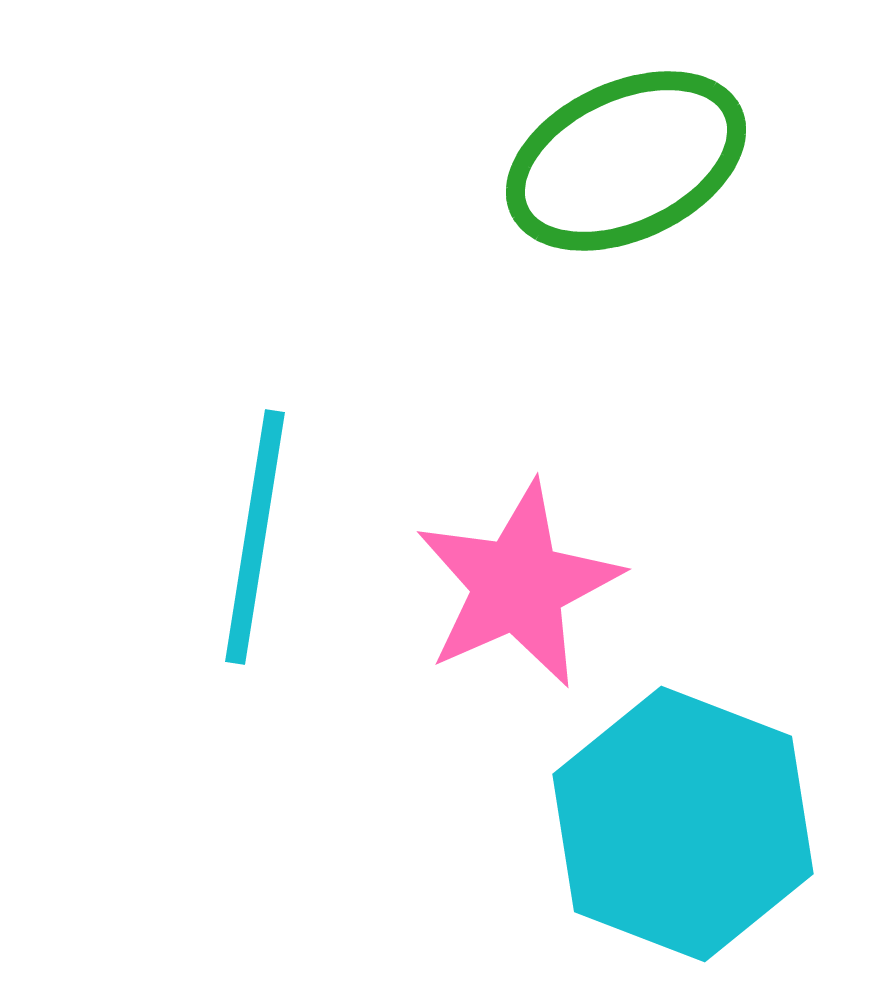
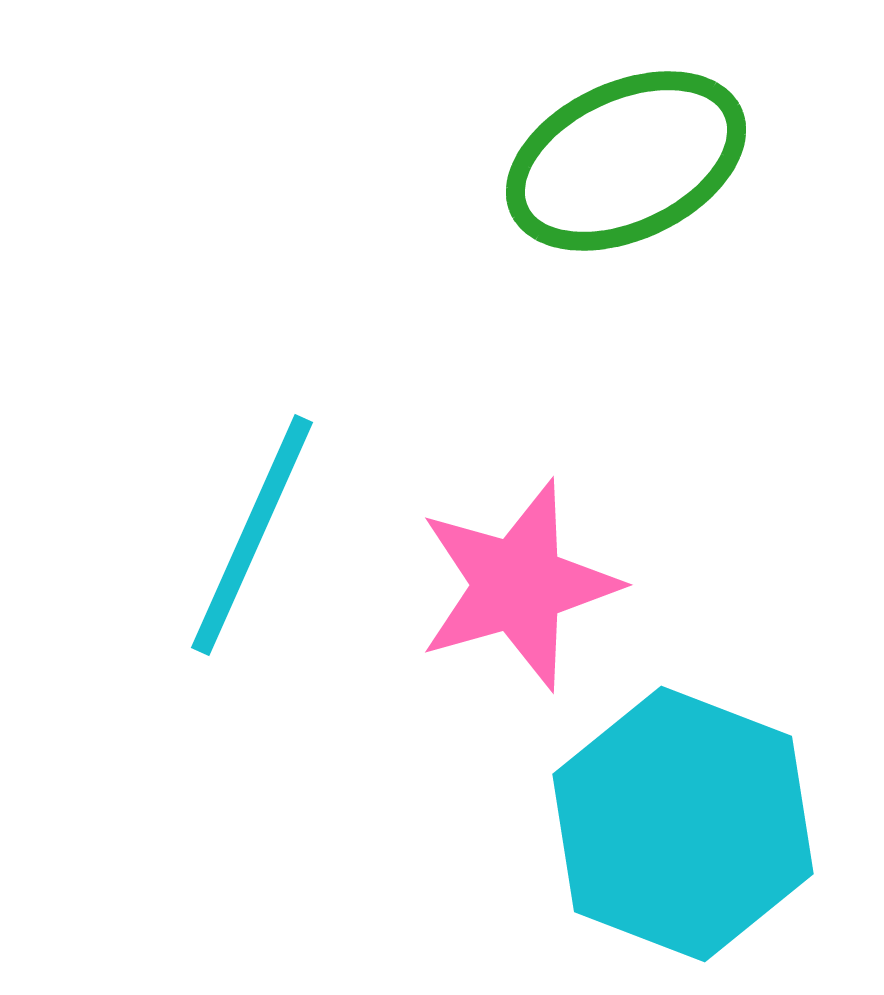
cyan line: moved 3 px left, 2 px up; rotated 15 degrees clockwise
pink star: rotated 8 degrees clockwise
